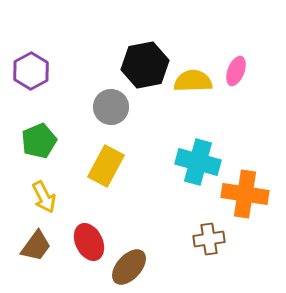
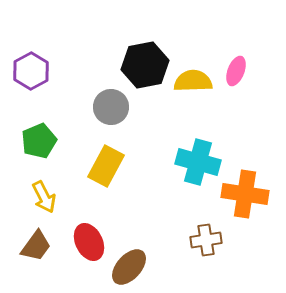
brown cross: moved 3 px left, 1 px down
